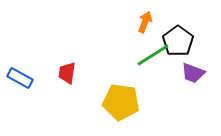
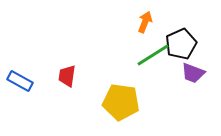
black pentagon: moved 3 px right, 3 px down; rotated 12 degrees clockwise
red trapezoid: moved 3 px down
blue rectangle: moved 3 px down
